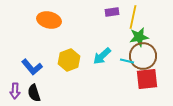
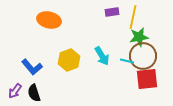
cyan arrow: rotated 78 degrees counterclockwise
purple arrow: rotated 35 degrees clockwise
